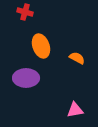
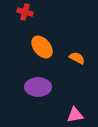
orange ellipse: moved 1 px right, 1 px down; rotated 20 degrees counterclockwise
purple ellipse: moved 12 px right, 9 px down
pink triangle: moved 5 px down
